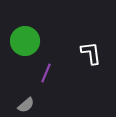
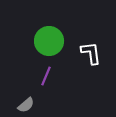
green circle: moved 24 px right
purple line: moved 3 px down
